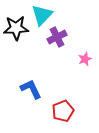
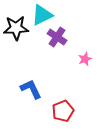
cyan triangle: rotated 20 degrees clockwise
purple cross: rotated 30 degrees counterclockwise
